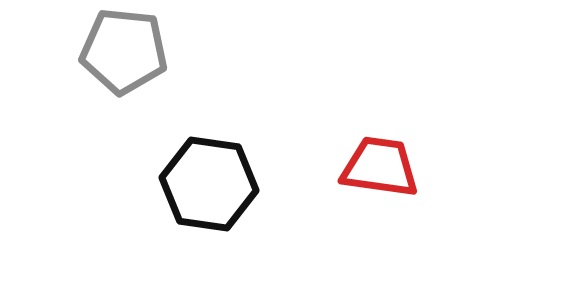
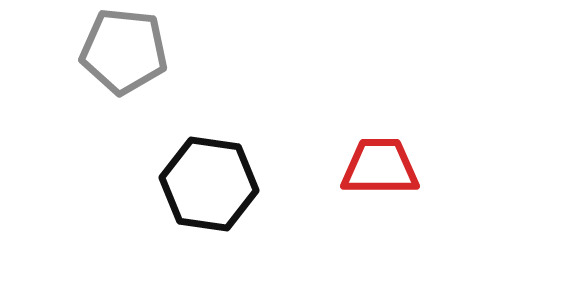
red trapezoid: rotated 8 degrees counterclockwise
